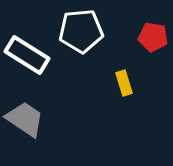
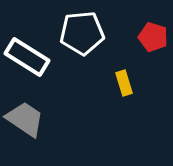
white pentagon: moved 1 px right, 2 px down
red pentagon: rotated 8 degrees clockwise
white rectangle: moved 2 px down
